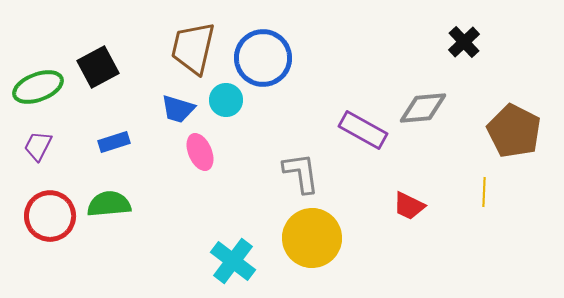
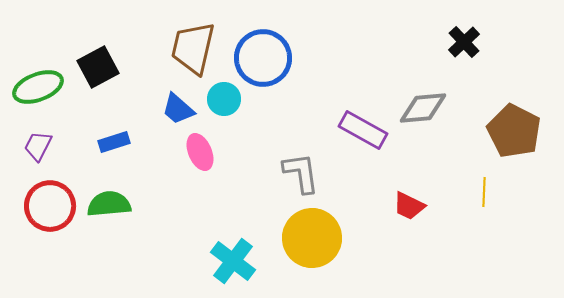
cyan circle: moved 2 px left, 1 px up
blue trapezoid: rotated 24 degrees clockwise
red circle: moved 10 px up
